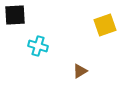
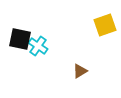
black square: moved 5 px right, 24 px down; rotated 15 degrees clockwise
cyan cross: rotated 18 degrees clockwise
